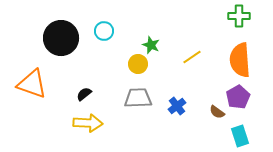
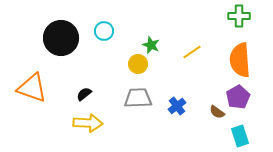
yellow line: moved 5 px up
orange triangle: moved 4 px down
